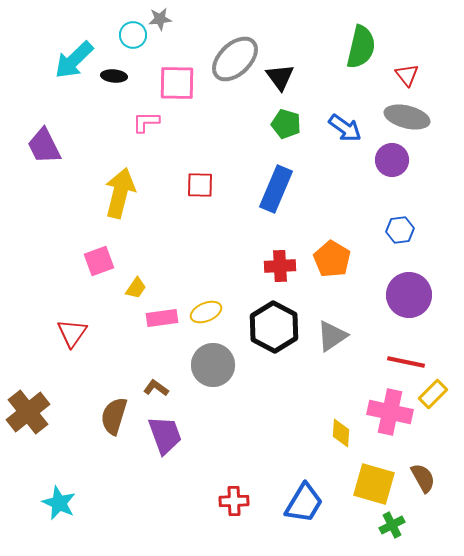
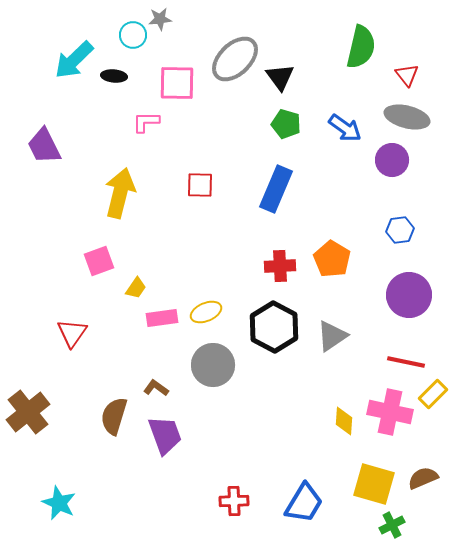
yellow diamond at (341, 433): moved 3 px right, 12 px up
brown semicircle at (423, 478): rotated 84 degrees counterclockwise
